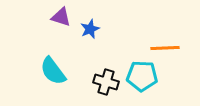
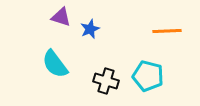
orange line: moved 2 px right, 17 px up
cyan semicircle: moved 2 px right, 7 px up
cyan pentagon: moved 6 px right; rotated 12 degrees clockwise
black cross: moved 1 px up
